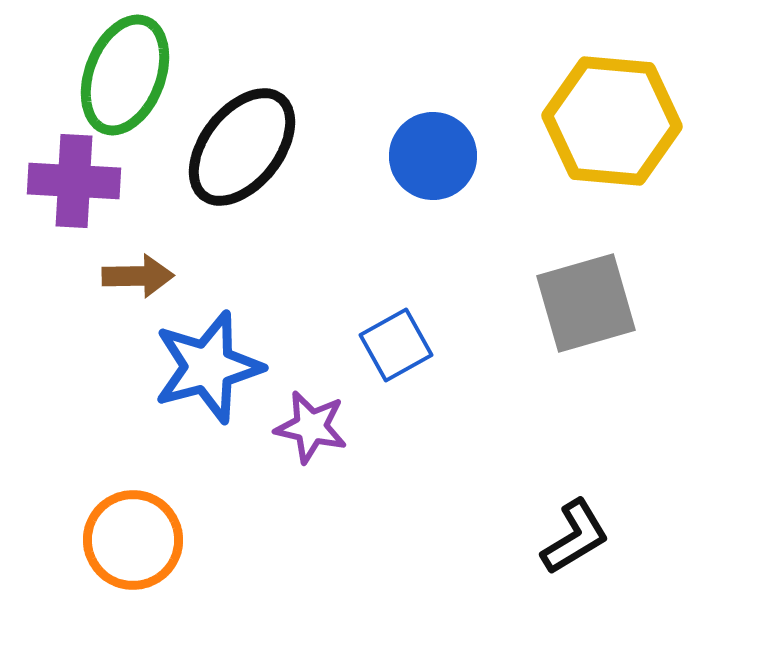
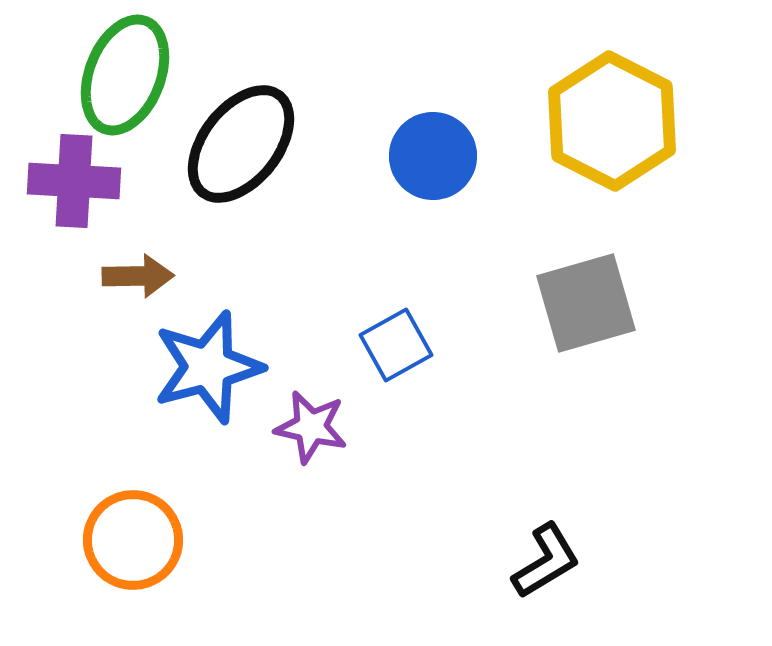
yellow hexagon: rotated 22 degrees clockwise
black ellipse: moved 1 px left, 3 px up
black L-shape: moved 29 px left, 24 px down
